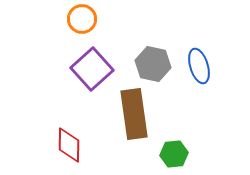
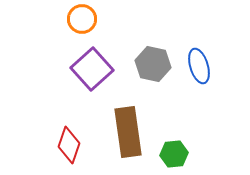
brown rectangle: moved 6 px left, 18 px down
red diamond: rotated 18 degrees clockwise
